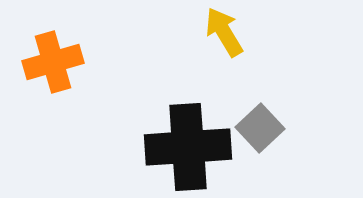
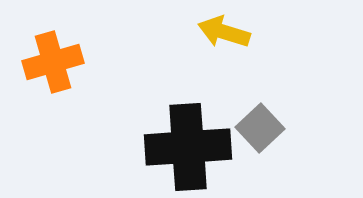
yellow arrow: rotated 42 degrees counterclockwise
